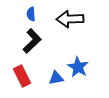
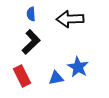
black L-shape: moved 1 px left, 1 px down
